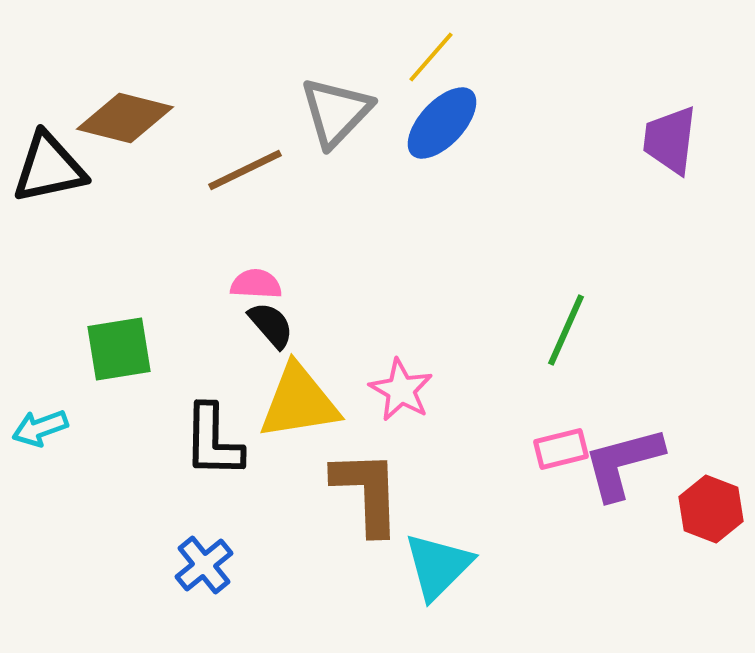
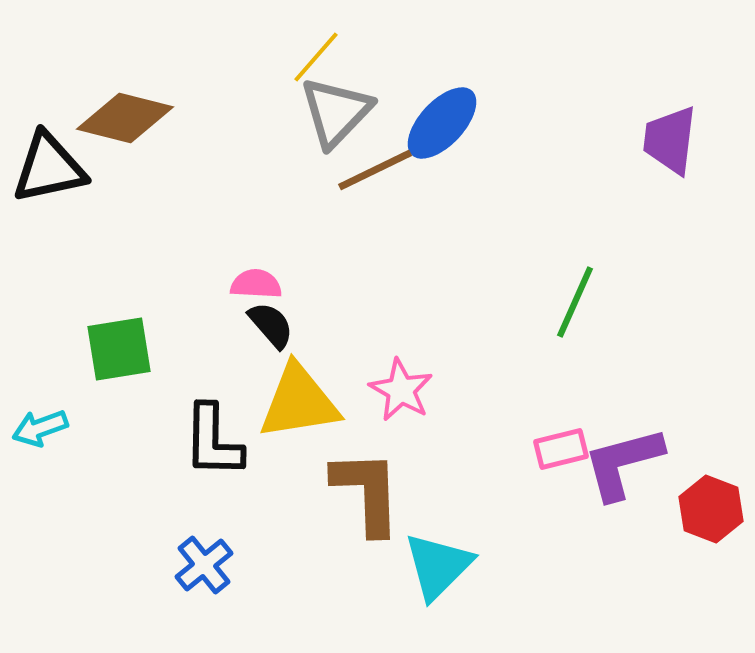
yellow line: moved 115 px left
brown line: moved 130 px right
green line: moved 9 px right, 28 px up
